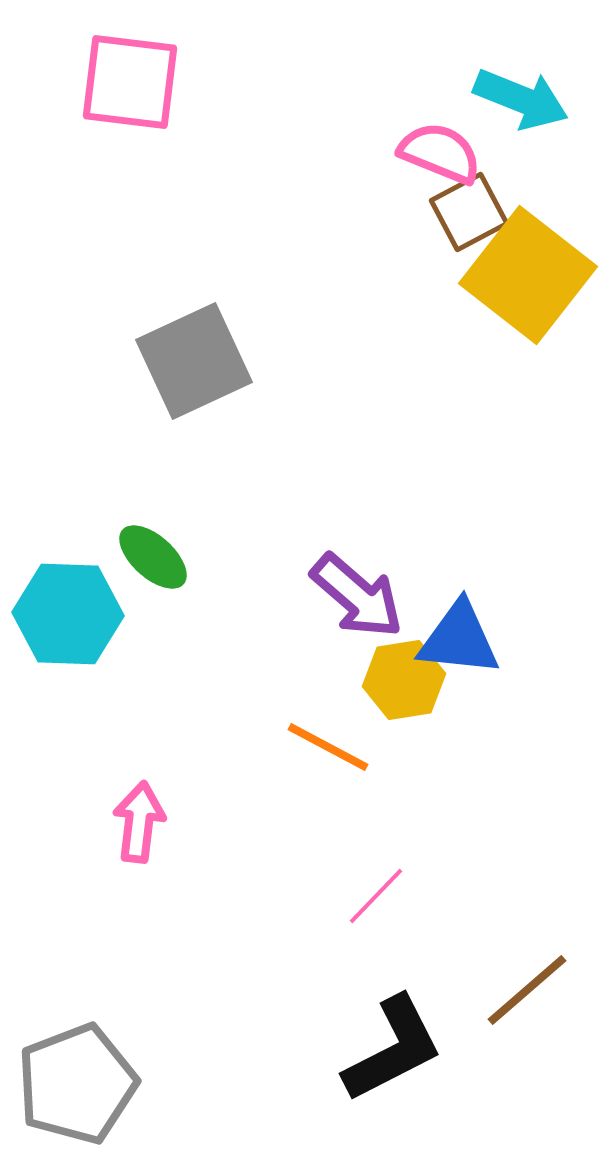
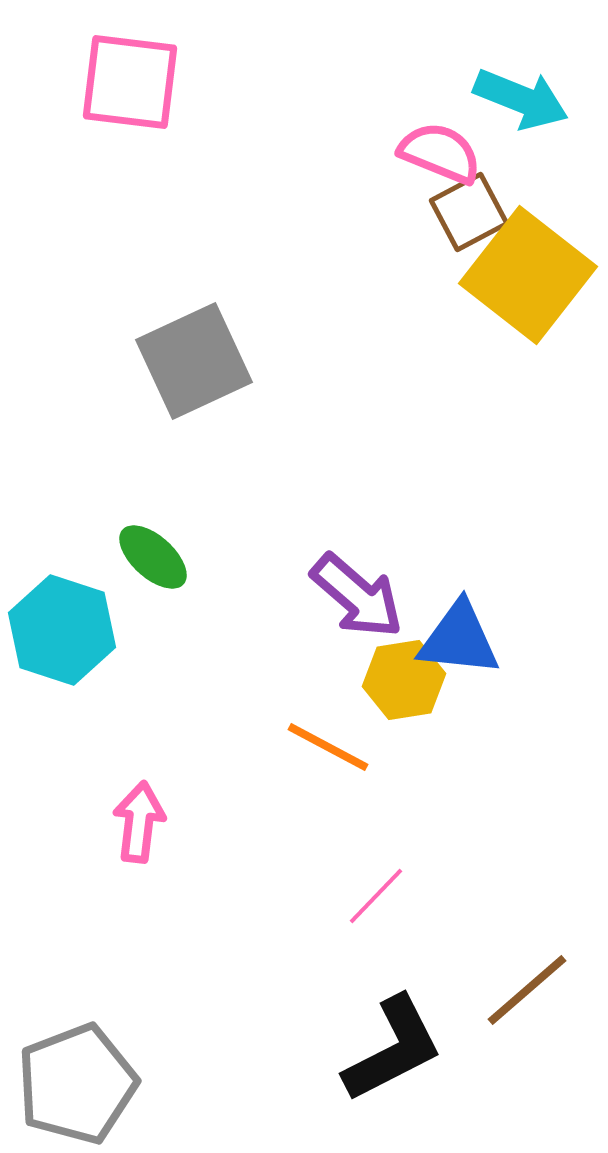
cyan hexagon: moved 6 px left, 16 px down; rotated 16 degrees clockwise
